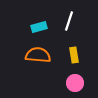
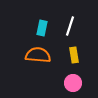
white line: moved 1 px right, 5 px down
cyan rectangle: moved 3 px right, 1 px down; rotated 63 degrees counterclockwise
pink circle: moved 2 px left
